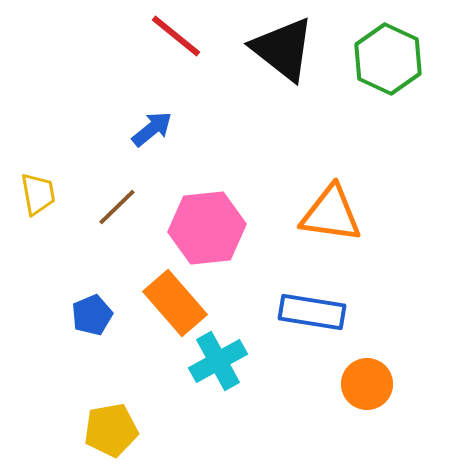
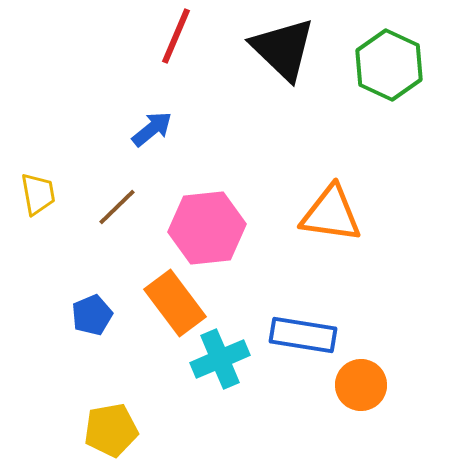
red line: rotated 74 degrees clockwise
black triangle: rotated 6 degrees clockwise
green hexagon: moved 1 px right, 6 px down
orange rectangle: rotated 4 degrees clockwise
blue rectangle: moved 9 px left, 23 px down
cyan cross: moved 2 px right, 2 px up; rotated 6 degrees clockwise
orange circle: moved 6 px left, 1 px down
